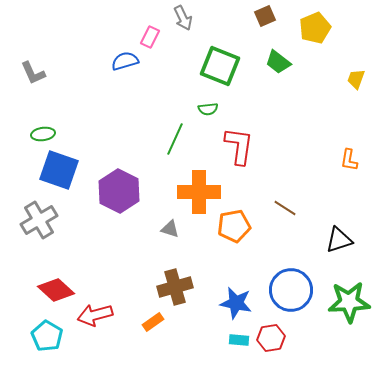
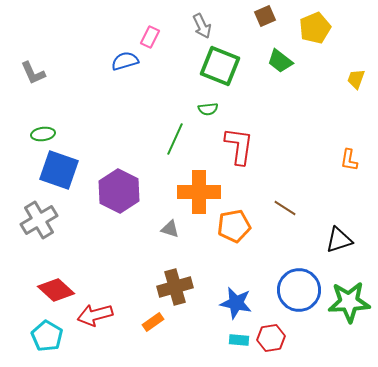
gray arrow: moved 19 px right, 8 px down
green trapezoid: moved 2 px right, 1 px up
blue circle: moved 8 px right
